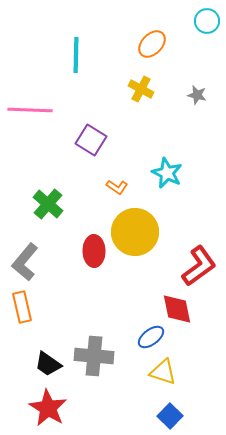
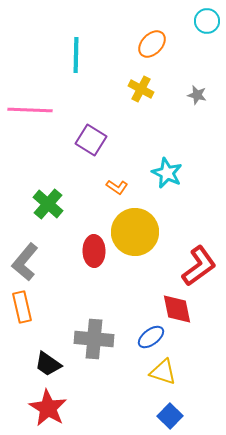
gray cross: moved 17 px up
